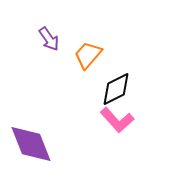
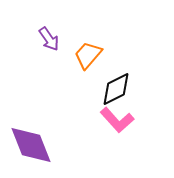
purple diamond: moved 1 px down
